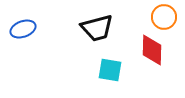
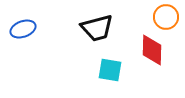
orange circle: moved 2 px right
